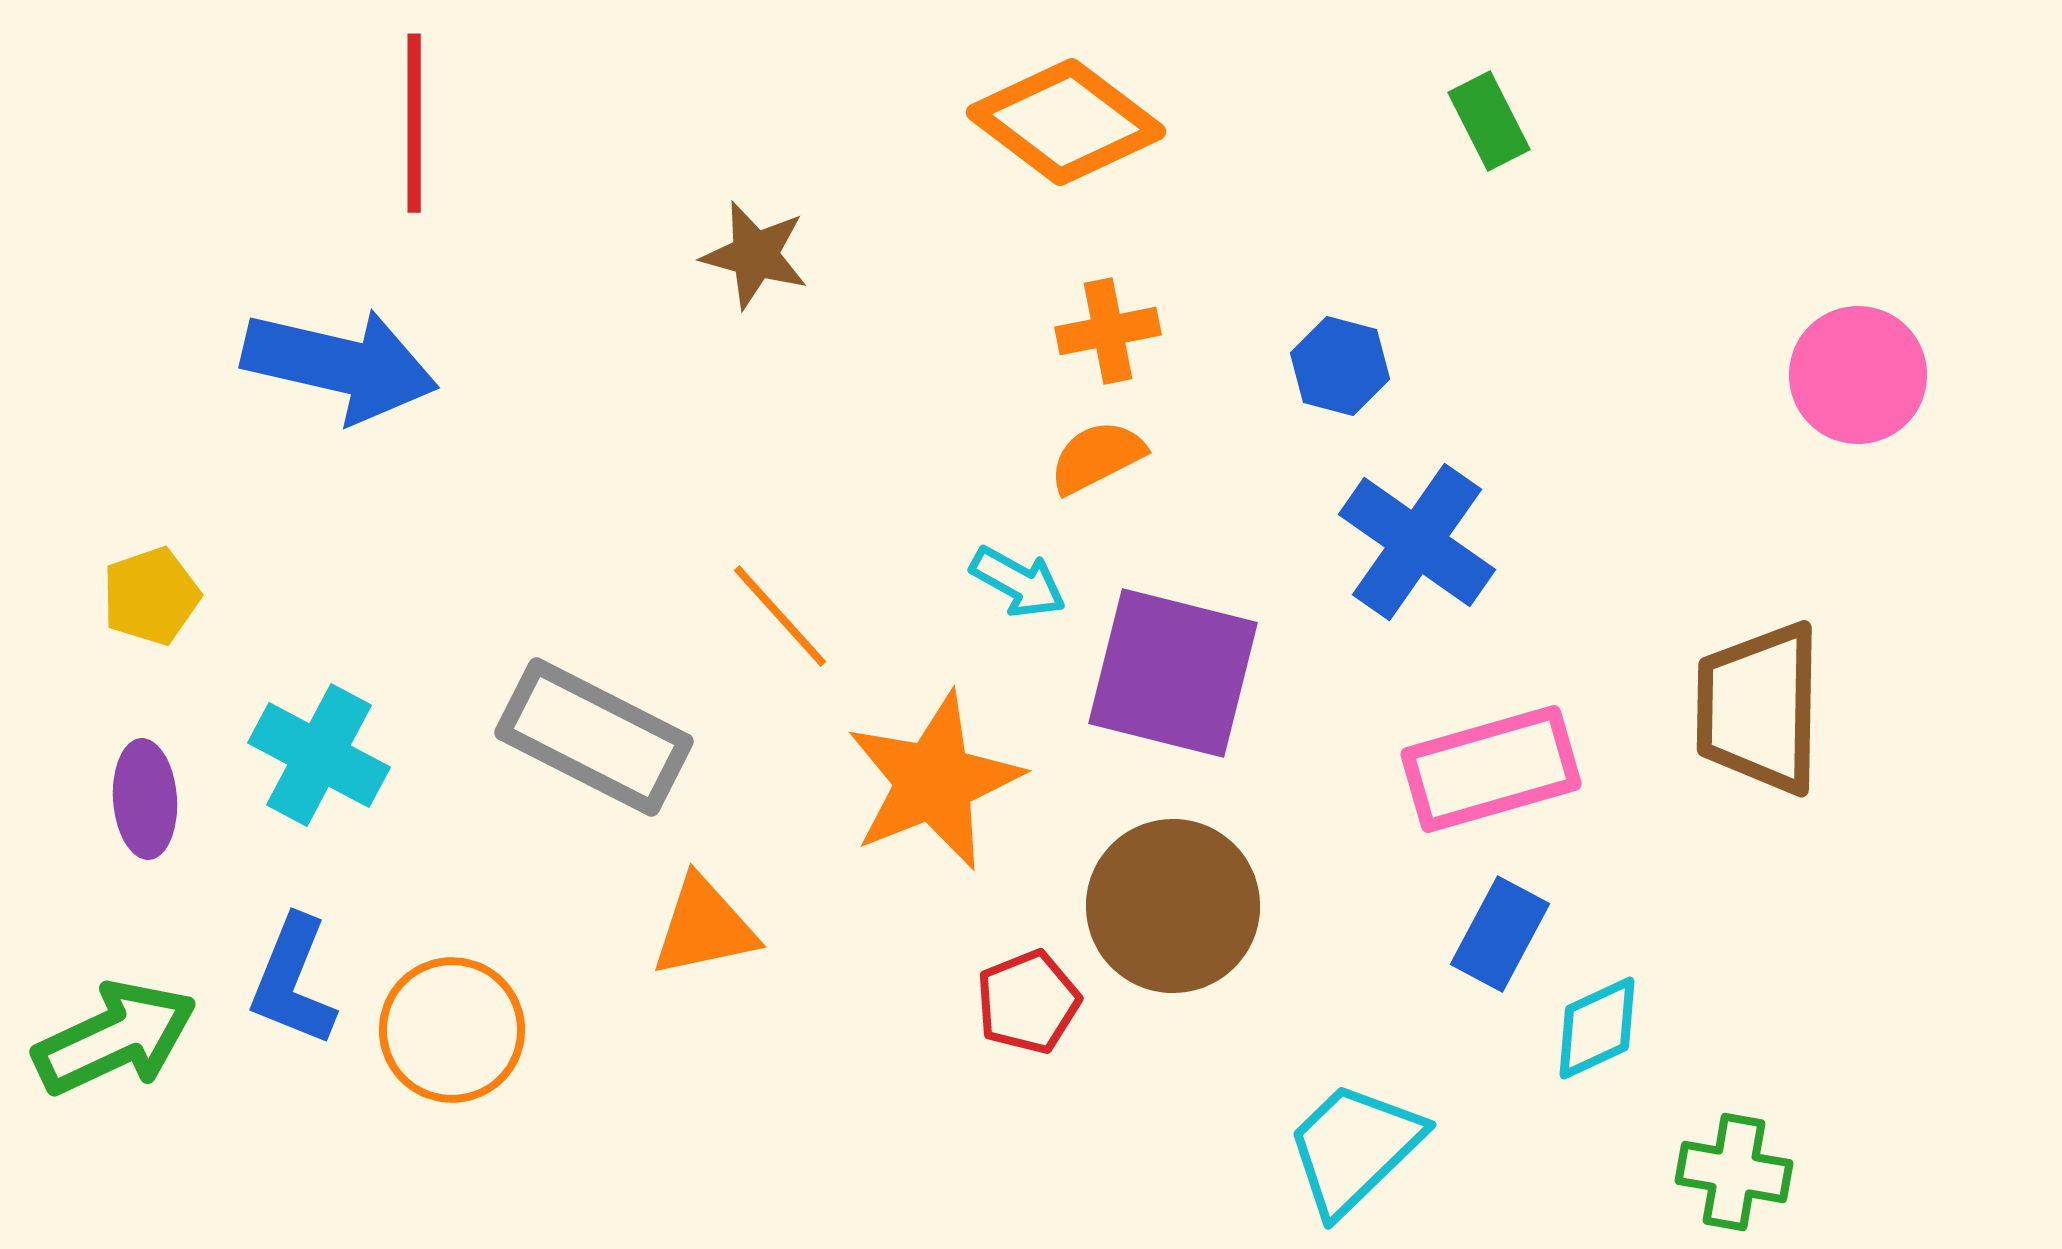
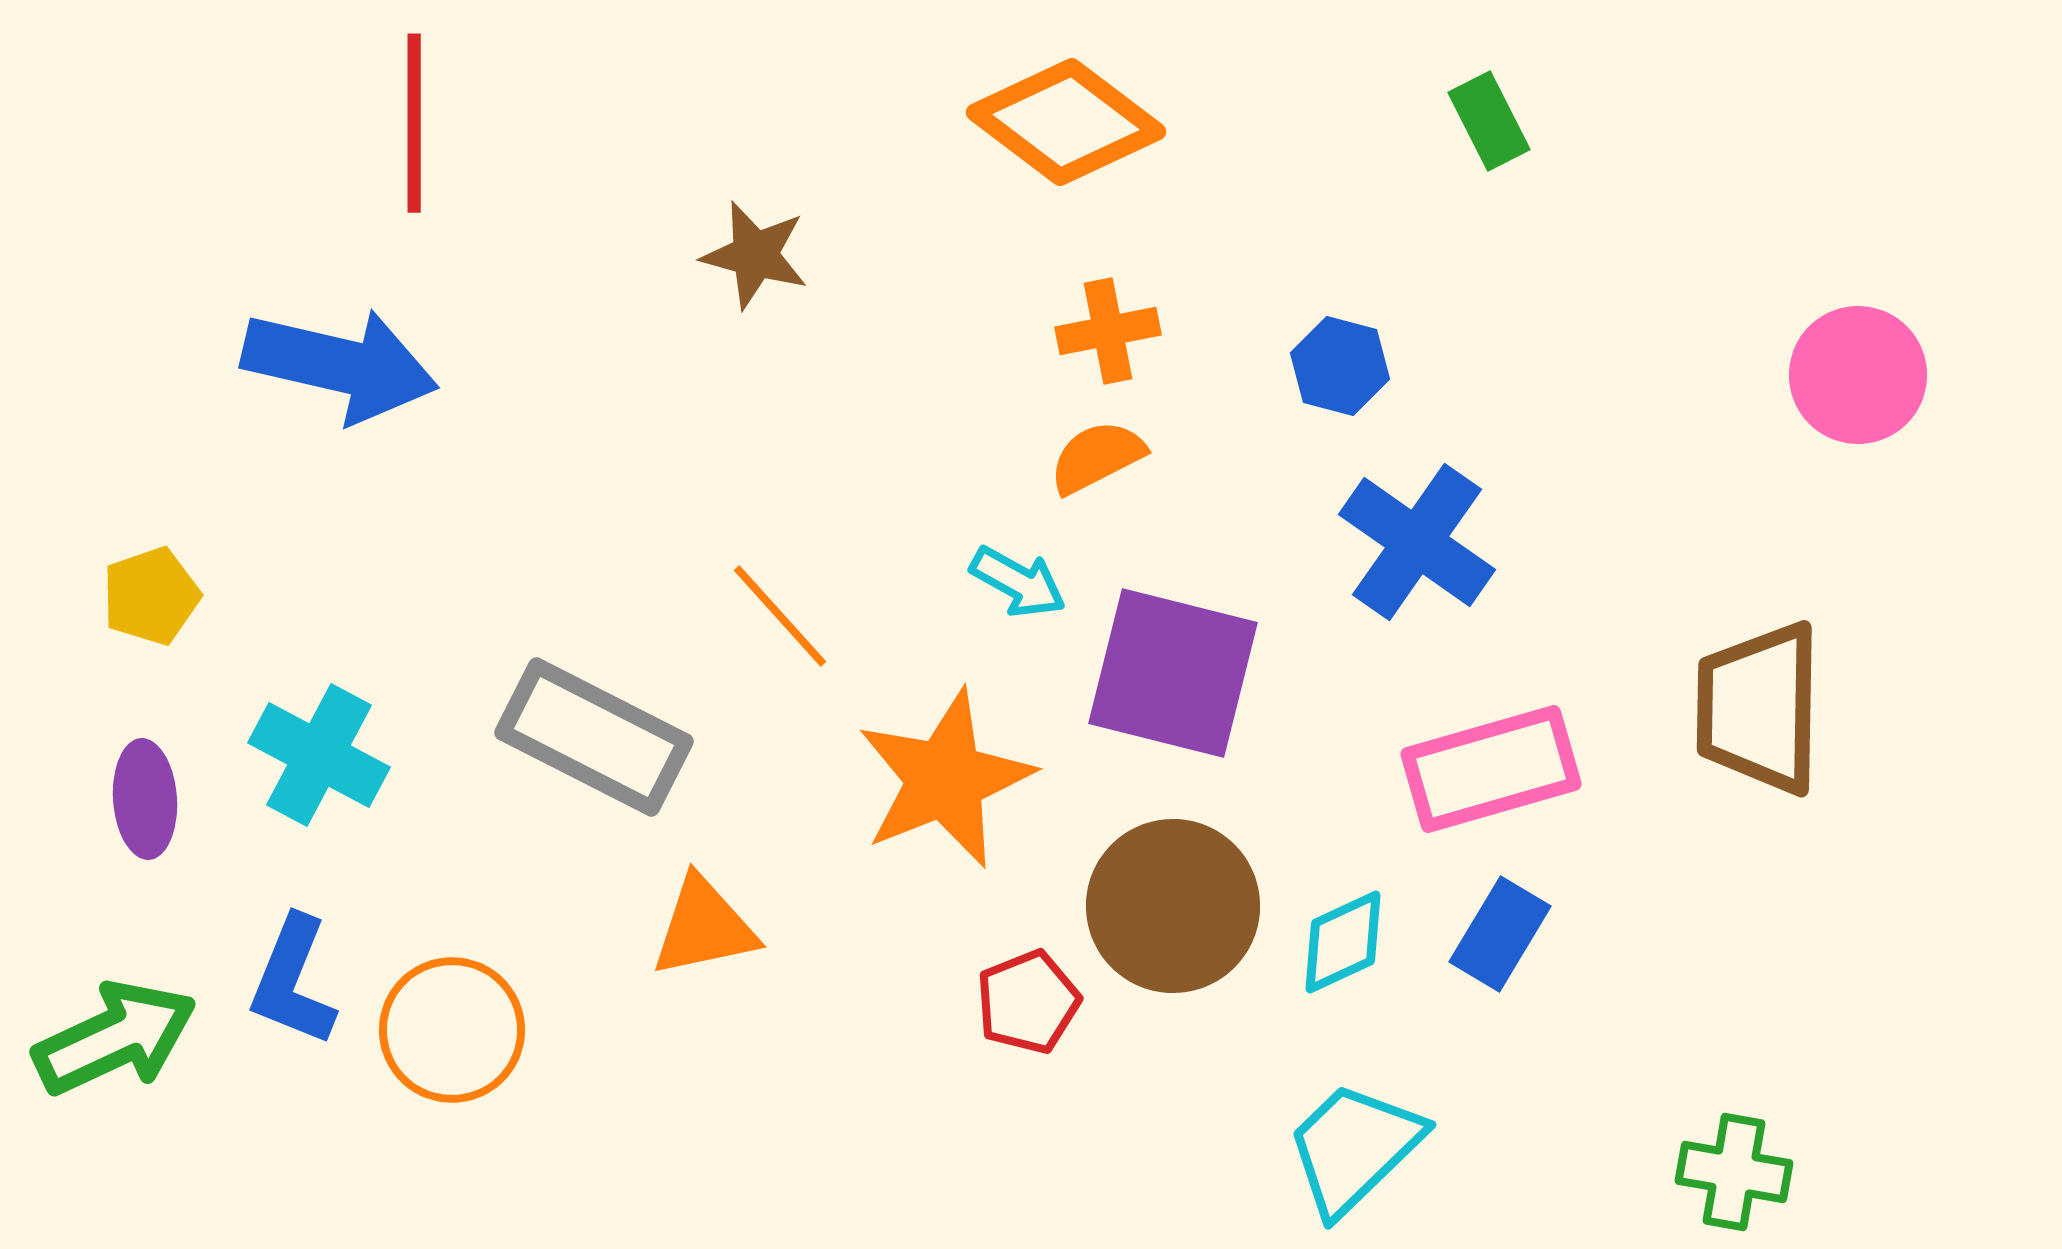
orange star: moved 11 px right, 2 px up
blue rectangle: rotated 3 degrees clockwise
cyan diamond: moved 254 px left, 86 px up
